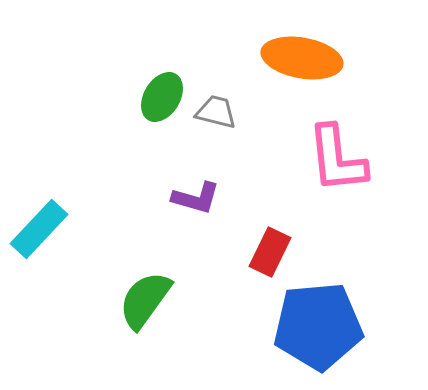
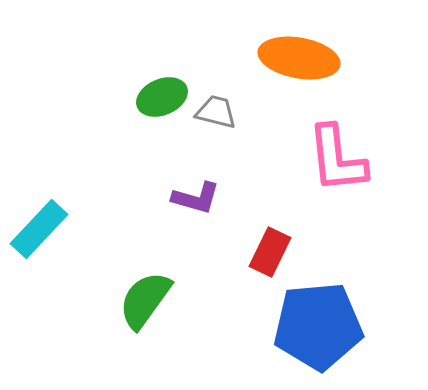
orange ellipse: moved 3 px left
green ellipse: rotated 36 degrees clockwise
